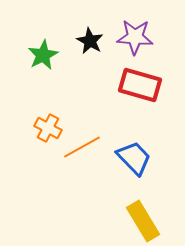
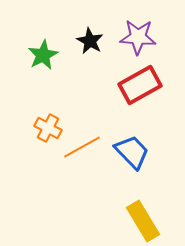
purple star: moved 3 px right
red rectangle: rotated 45 degrees counterclockwise
blue trapezoid: moved 2 px left, 6 px up
